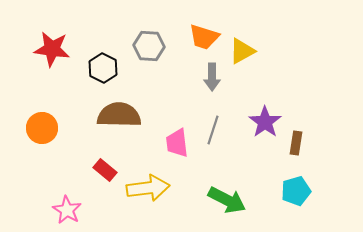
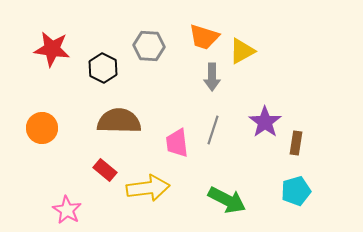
brown semicircle: moved 6 px down
